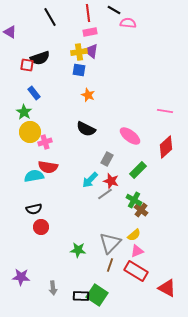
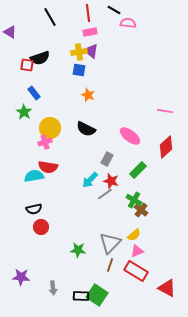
yellow circle at (30, 132): moved 20 px right, 4 px up
